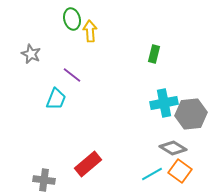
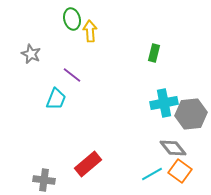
green rectangle: moved 1 px up
gray diamond: rotated 20 degrees clockwise
